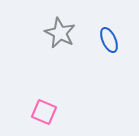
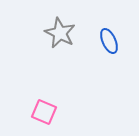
blue ellipse: moved 1 px down
